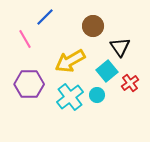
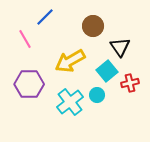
red cross: rotated 24 degrees clockwise
cyan cross: moved 5 px down
